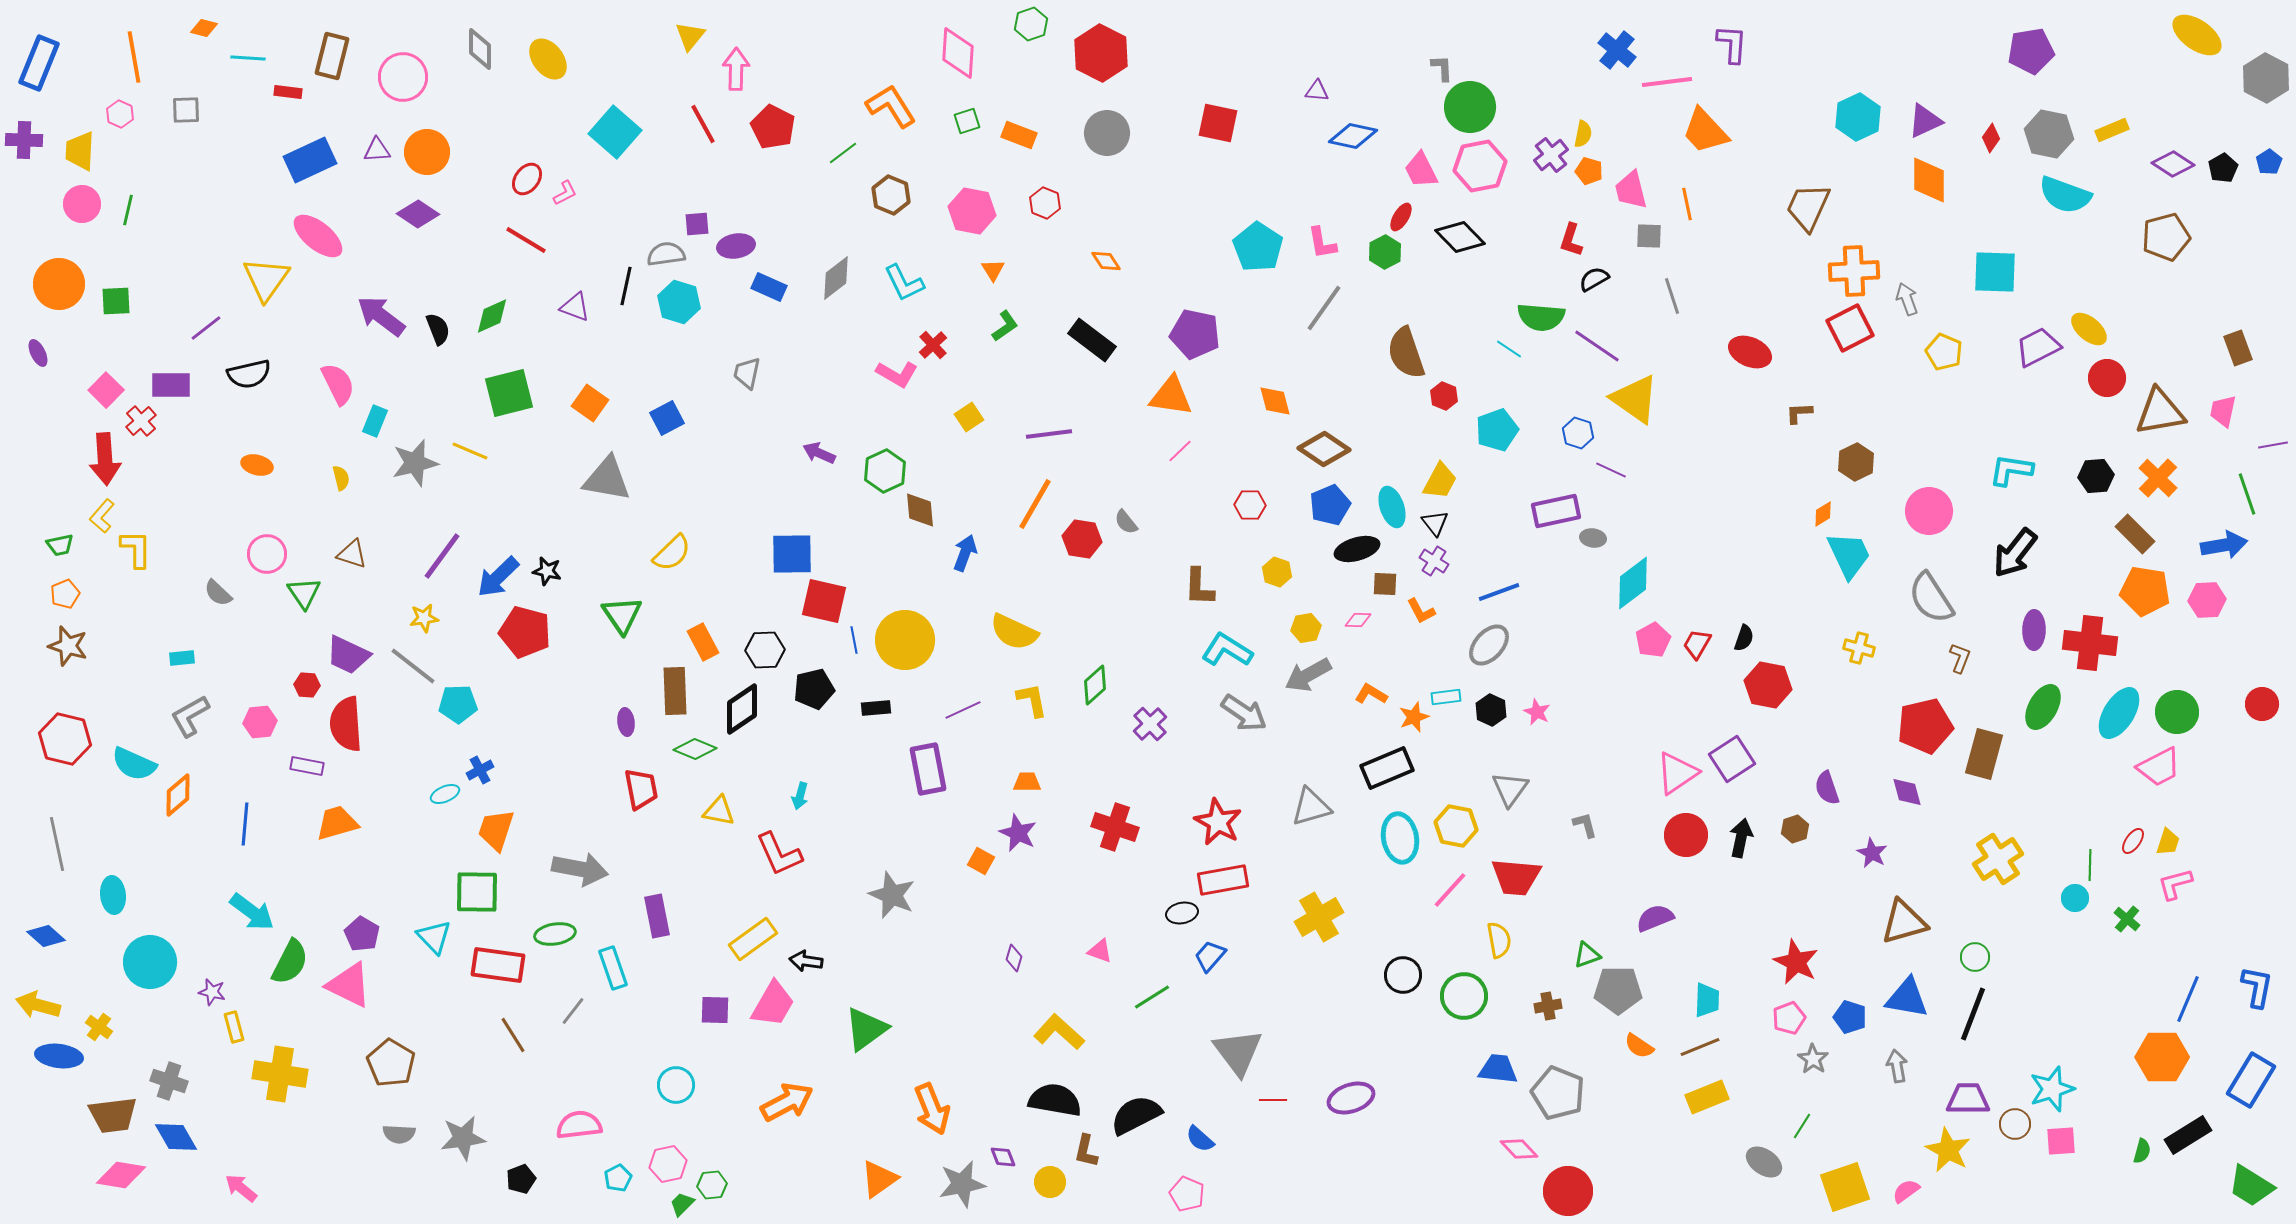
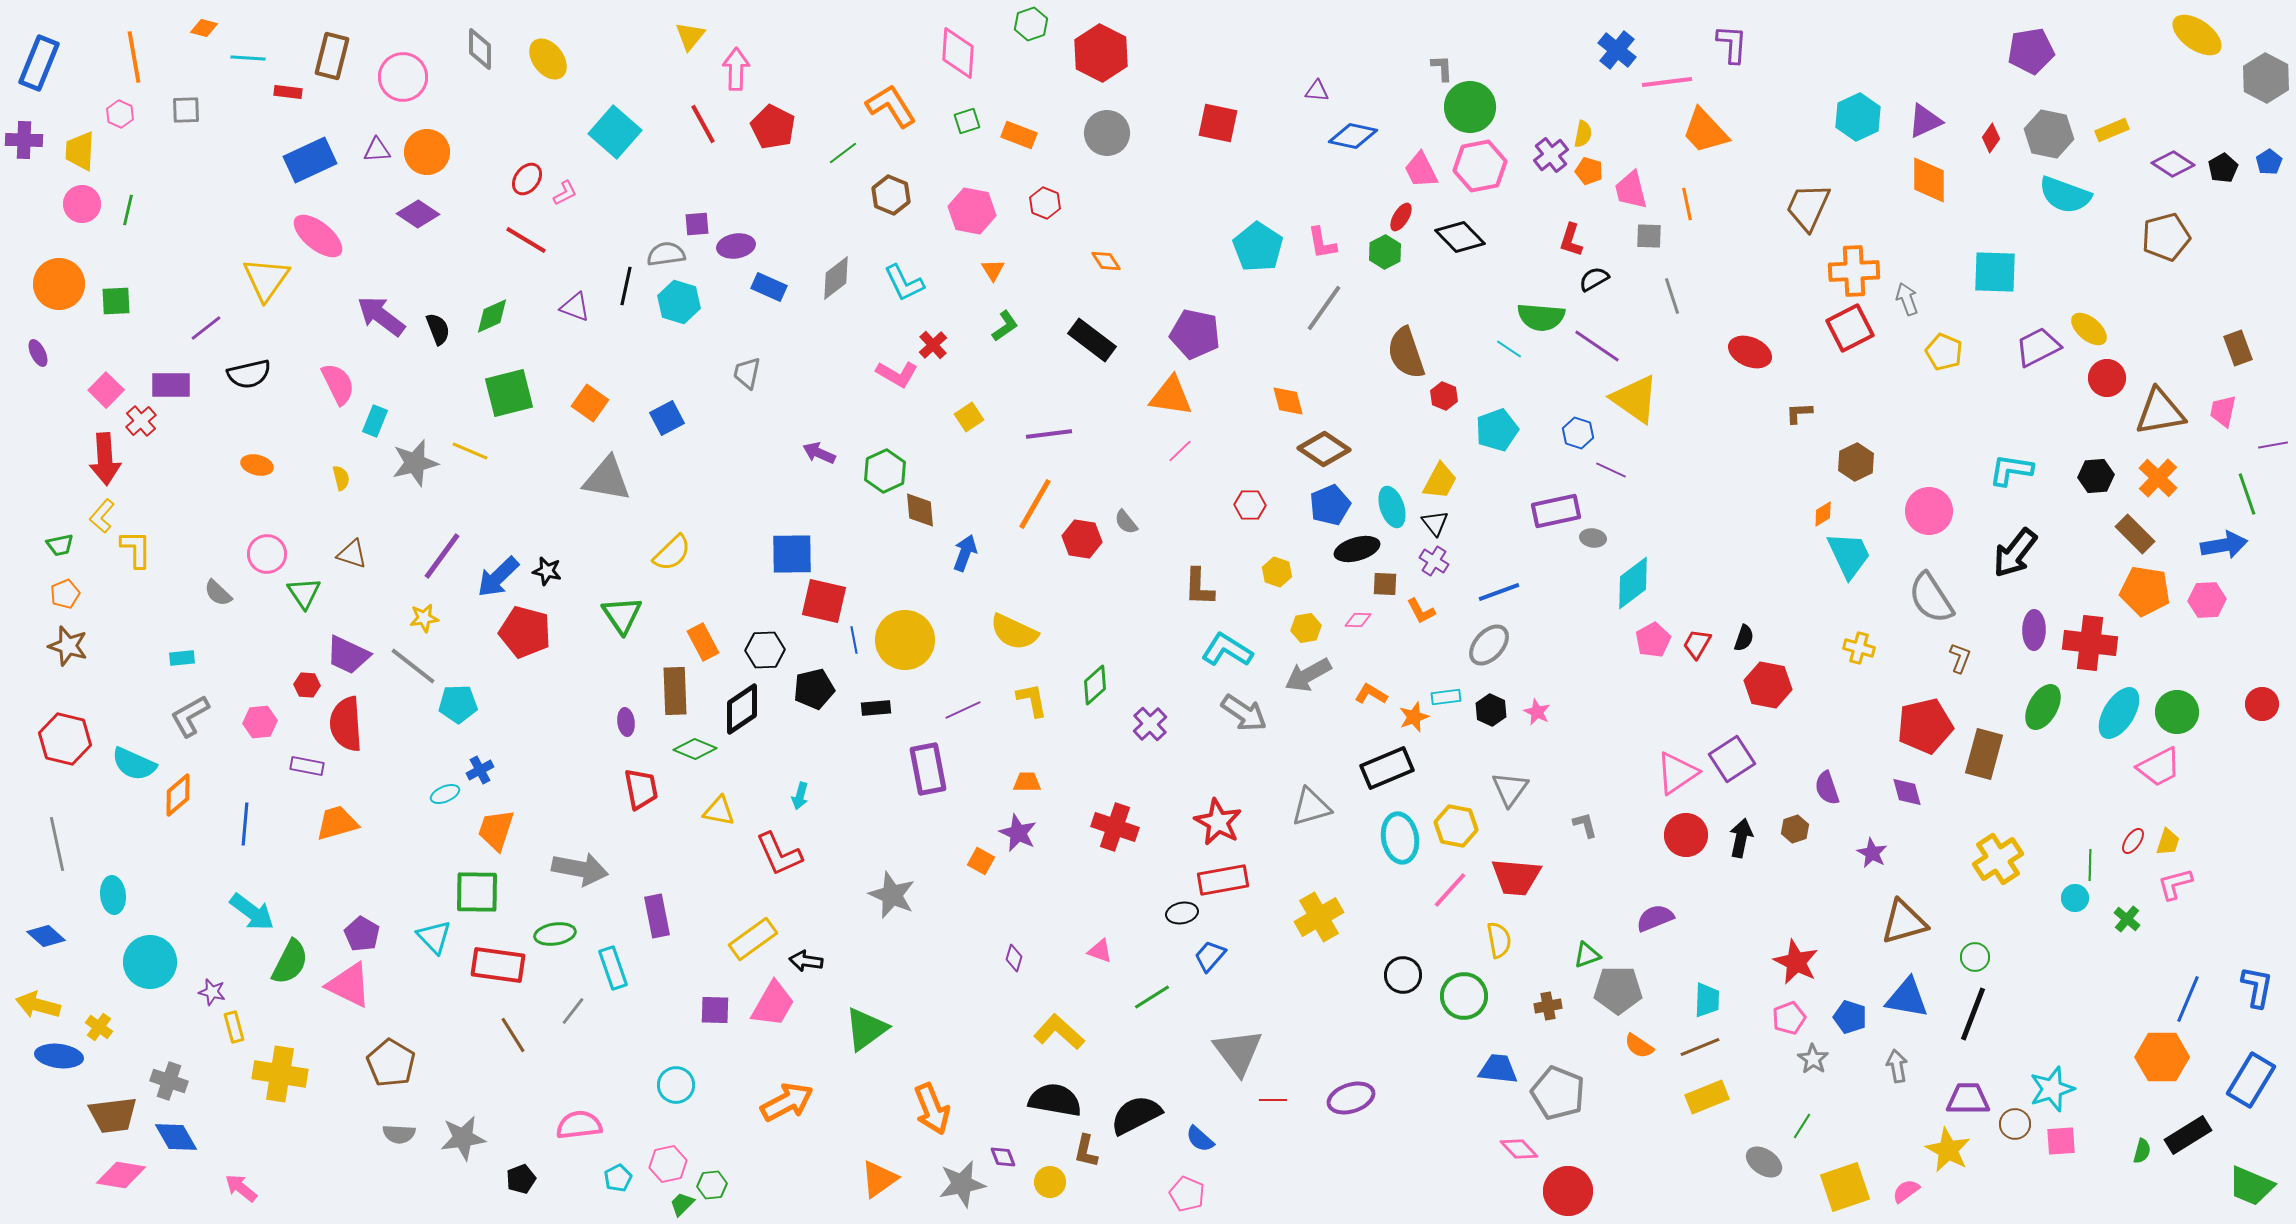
orange diamond at (1275, 401): moved 13 px right
green trapezoid at (2251, 1186): rotated 9 degrees counterclockwise
